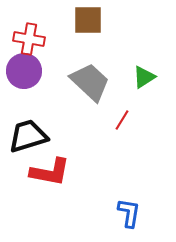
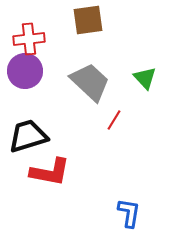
brown square: rotated 8 degrees counterclockwise
red cross: rotated 16 degrees counterclockwise
purple circle: moved 1 px right
green triangle: moved 1 px right, 1 px down; rotated 40 degrees counterclockwise
red line: moved 8 px left
